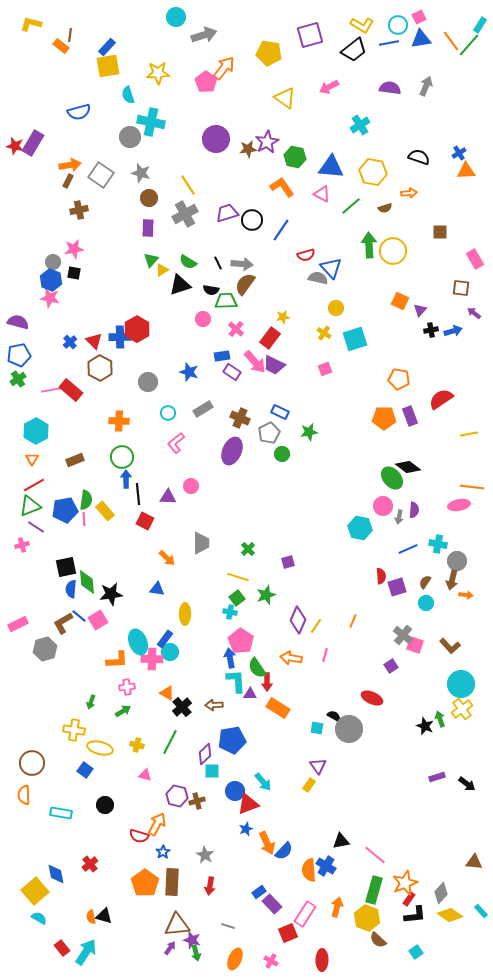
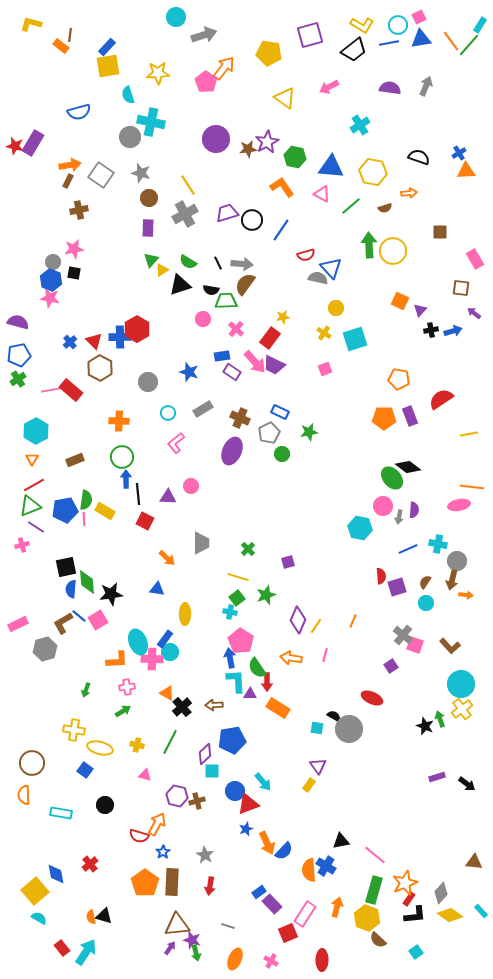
yellow rectangle at (105, 511): rotated 18 degrees counterclockwise
green arrow at (91, 702): moved 5 px left, 12 px up
